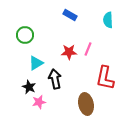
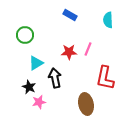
black arrow: moved 1 px up
